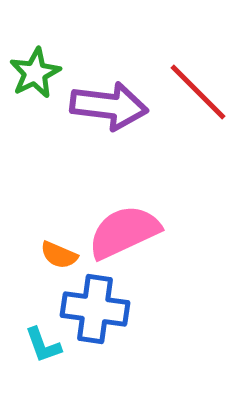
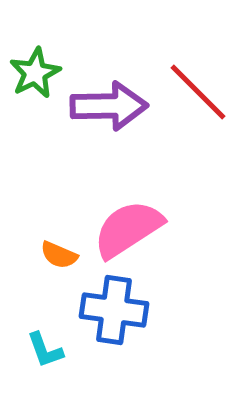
purple arrow: rotated 8 degrees counterclockwise
pink semicircle: moved 4 px right, 3 px up; rotated 8 degrees counterclockwise
blue cross: moved 19 px right, 1 px down
cyan L-shape: moved 2 px right, 5 px down
